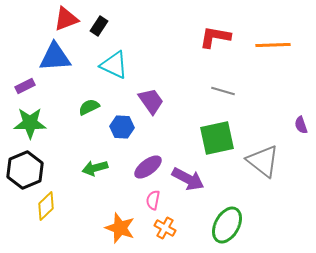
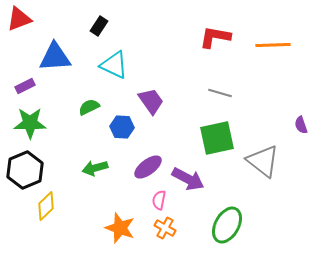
red triangle: moved 47 px left
gray line: moved 3 px left, 2 px down
pink semicircle: moved 6 px right
